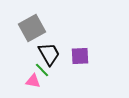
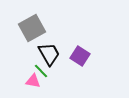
purple square: rotated 36 degrees clockwise
green line: moved 1 px left, 1 px down
